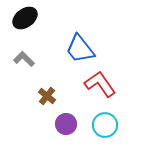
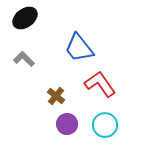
blue trapezoid: moved 1 px left, 1 px up
brown cross: moved 9 px right
purple circle: moved 1 px right
